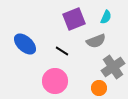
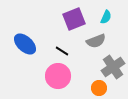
pink circle: moved 3 px right, 5 px up
